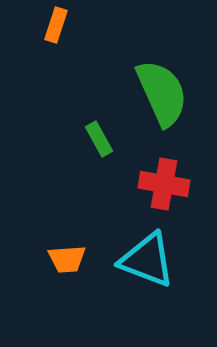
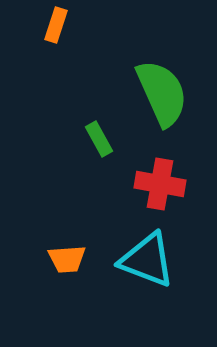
red cross: moved 4 px left
